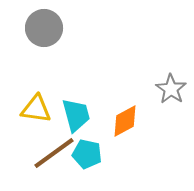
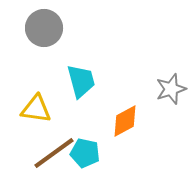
gray star: rotated 20 degrees clockwise
cyan trapezoid: moved 5 px right, 34 px up
cyan pentagon: moved 2 px left, 1 px up
